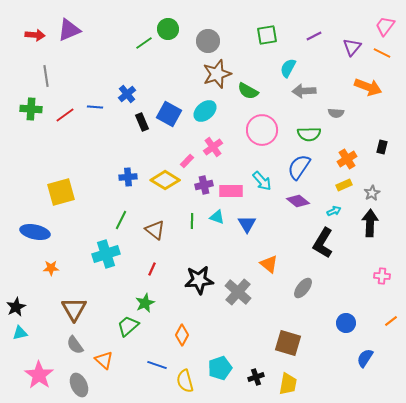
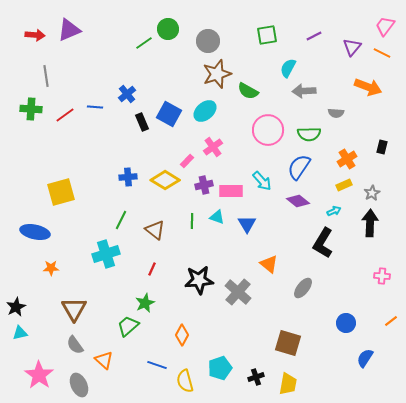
pink circle at (262, 130): moved 6 px right
